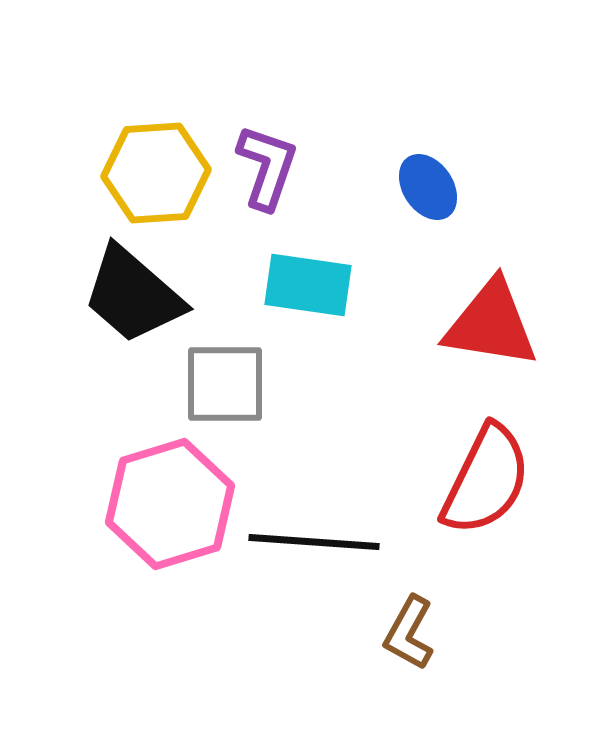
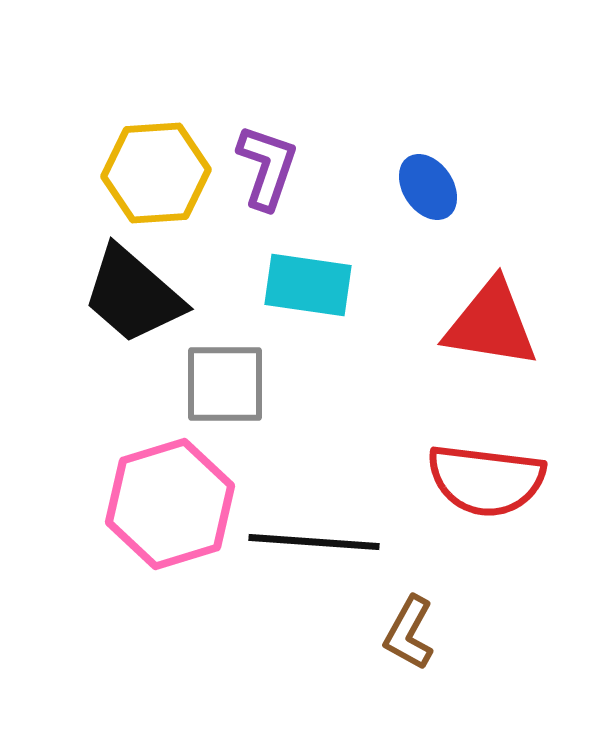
red semicircle: rotated 71 degrees clockwise
